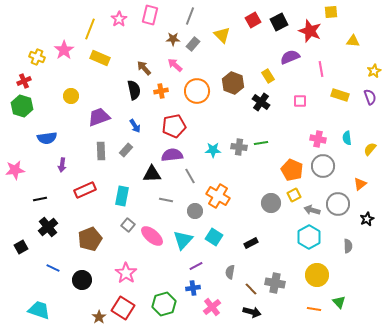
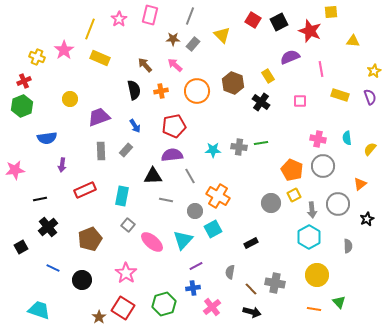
red square at (253, 20): rotated 28 degrees counterclockwise
brown arrow at (144, 68): moved 1 px right, 3 px up
yellow circle at (71, 96): moved 1 px left, 3 px down
green hexagon at (22, 106): rotated 20 degrees clockwise
black triangle at (152, 174): moved 1 px right, 2 px down
gray arrow at (312, 210): rotated 112 degrees counterclockwise
pink ellipse at (152, 236): moved 6 px down
cyan square at (214, 237): moved 1 px left, 8 px up; rotated 30 degrees clockwise
